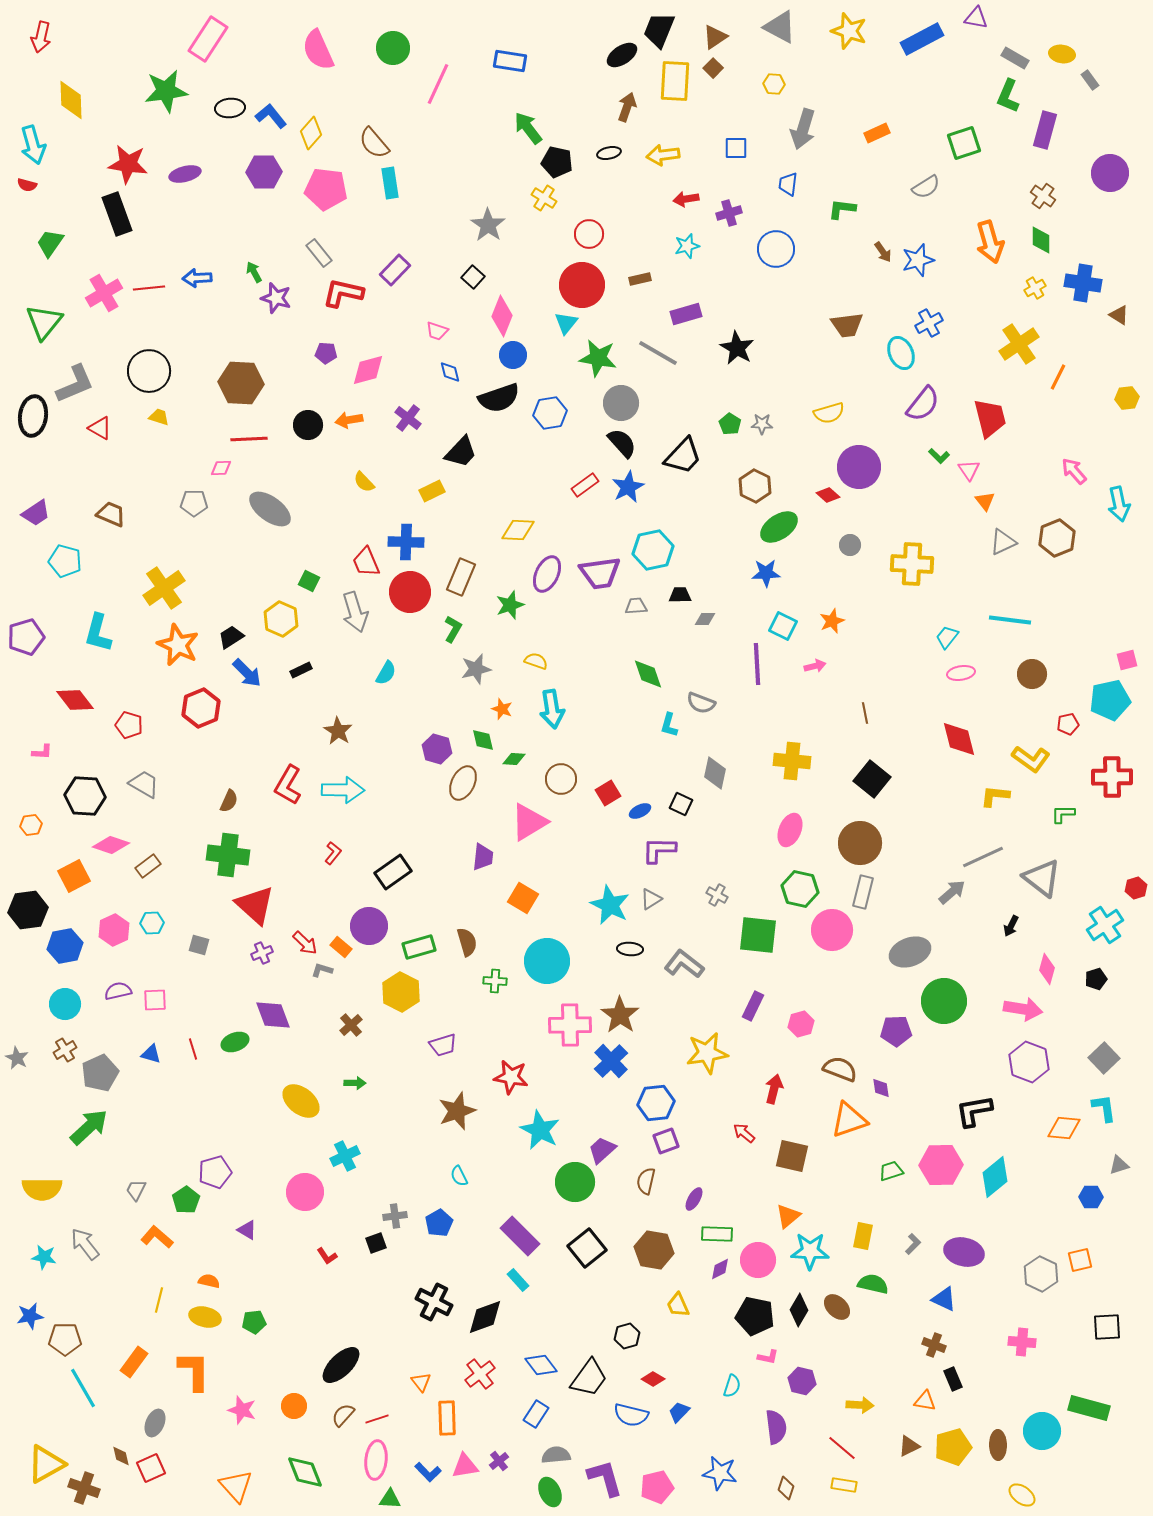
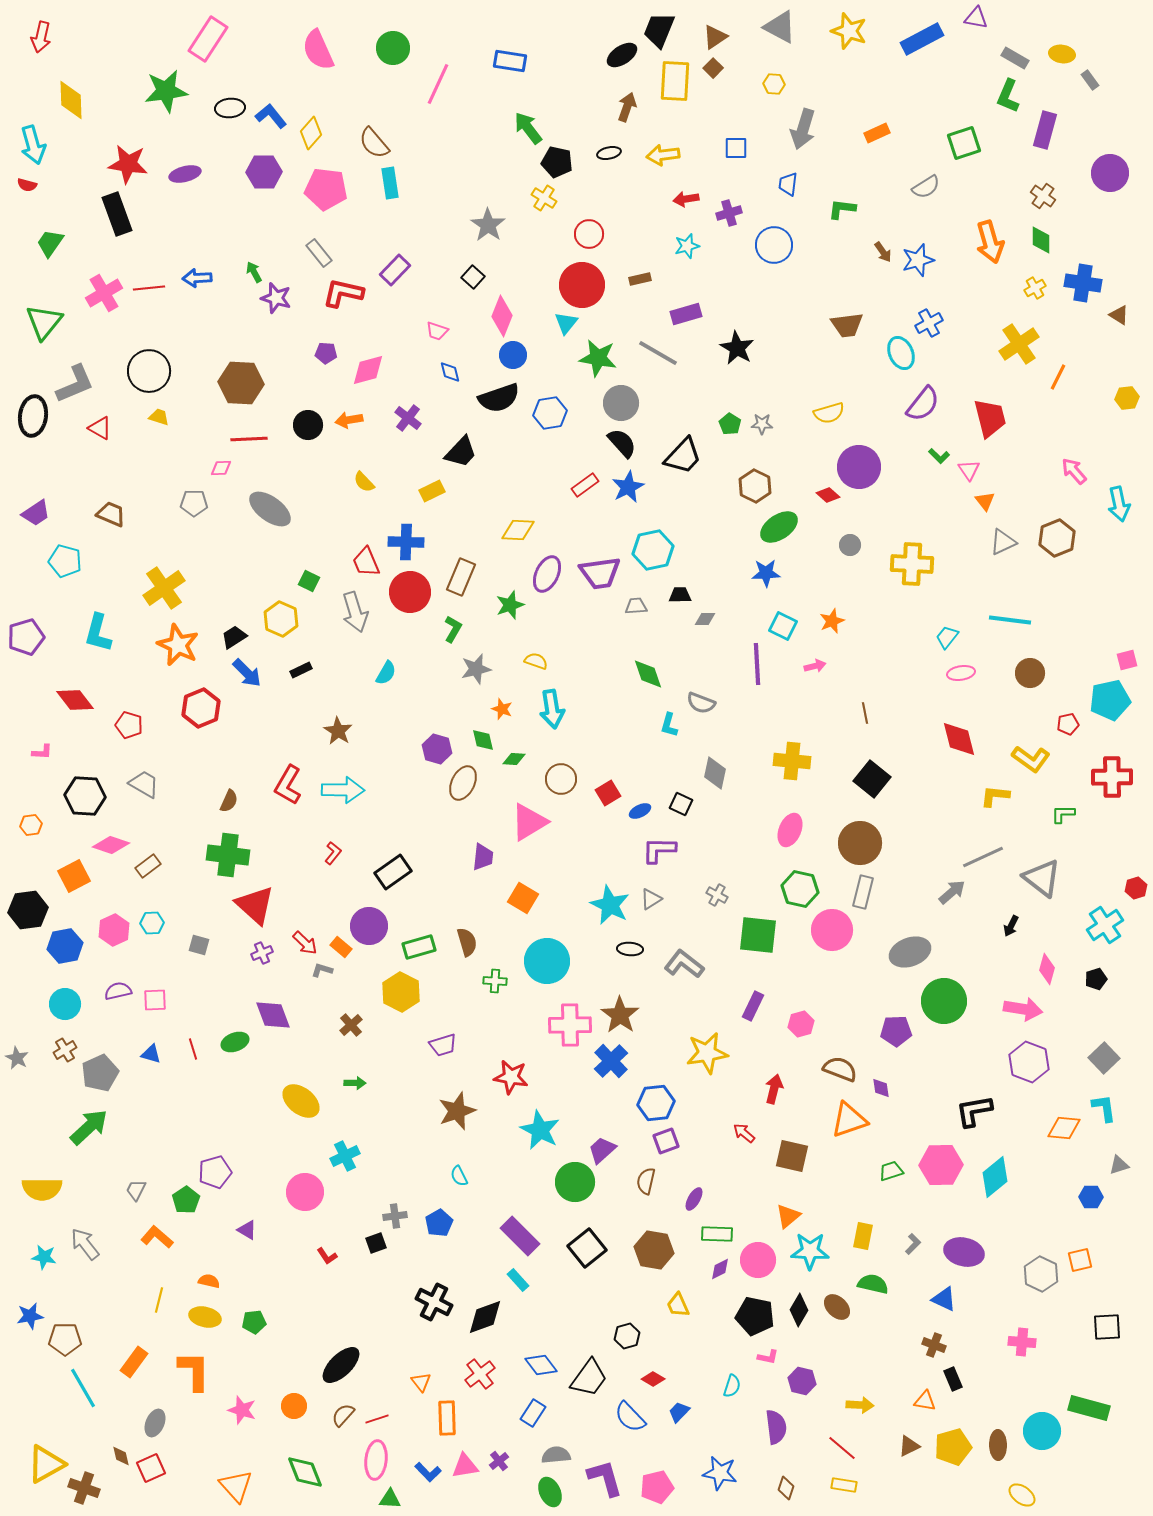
blue circle at (776, 249): moved 2 px left, 4 px up
black trapezoid at (231, 637): moved 3 px right
brown circle at (1032, 674): moved 2 px left, 1 px up
blue rectangle at (536, 1414): moved 3 px left, 1 px up
blue semicircle at (631, 1415): moved 1 px left, 2 px down; rotated 32 degrees clockwise
